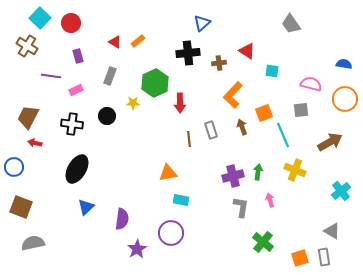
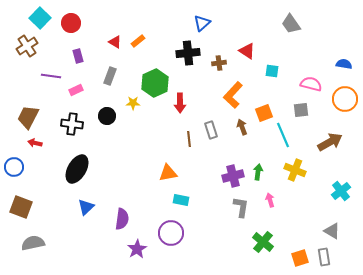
brown cross at (27, 46): rotated 25 degrees clockwise
